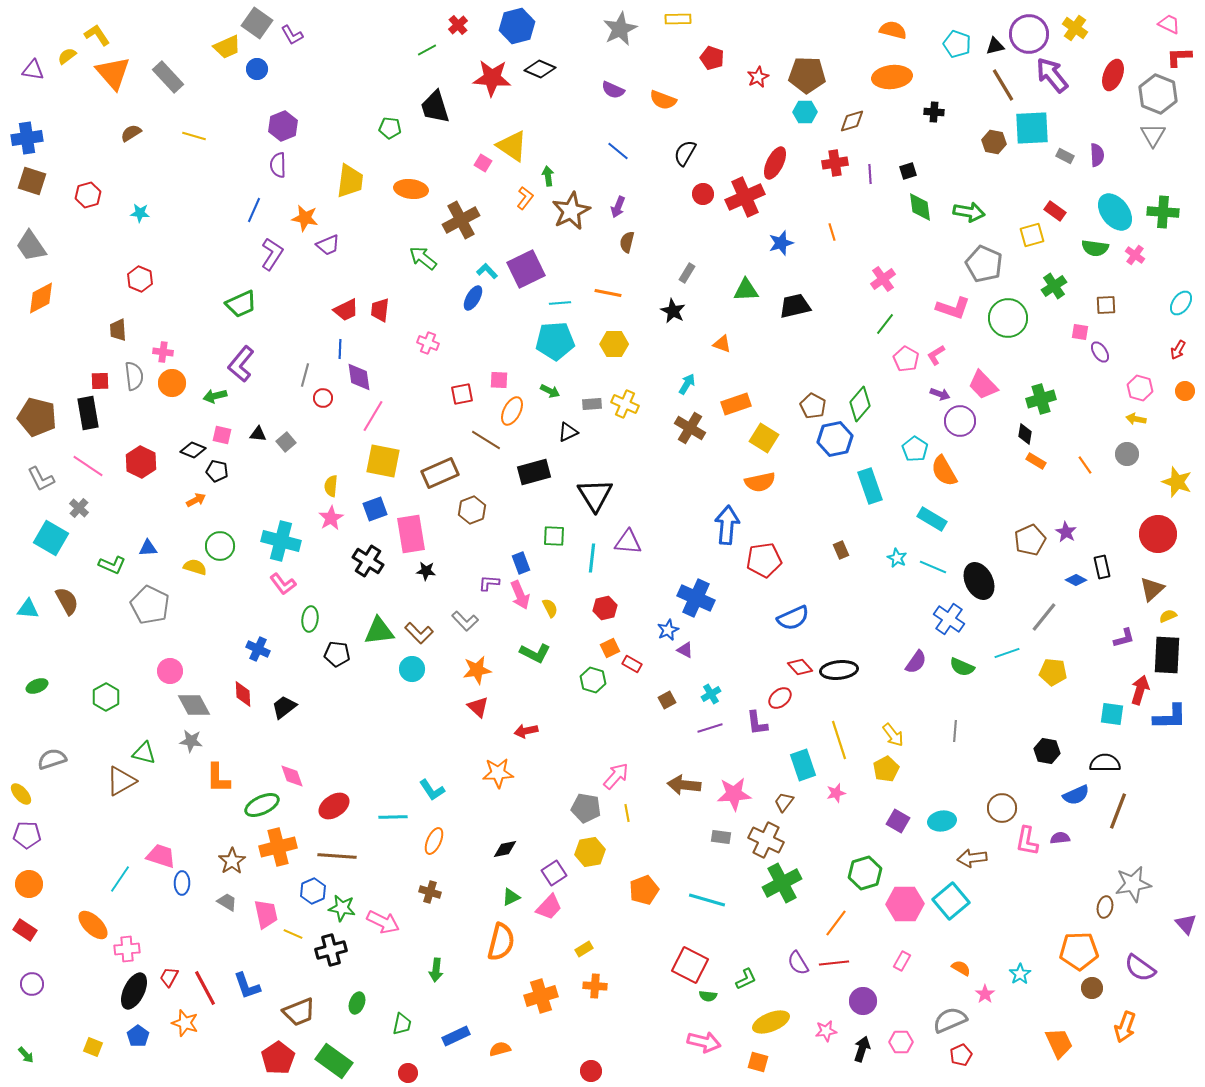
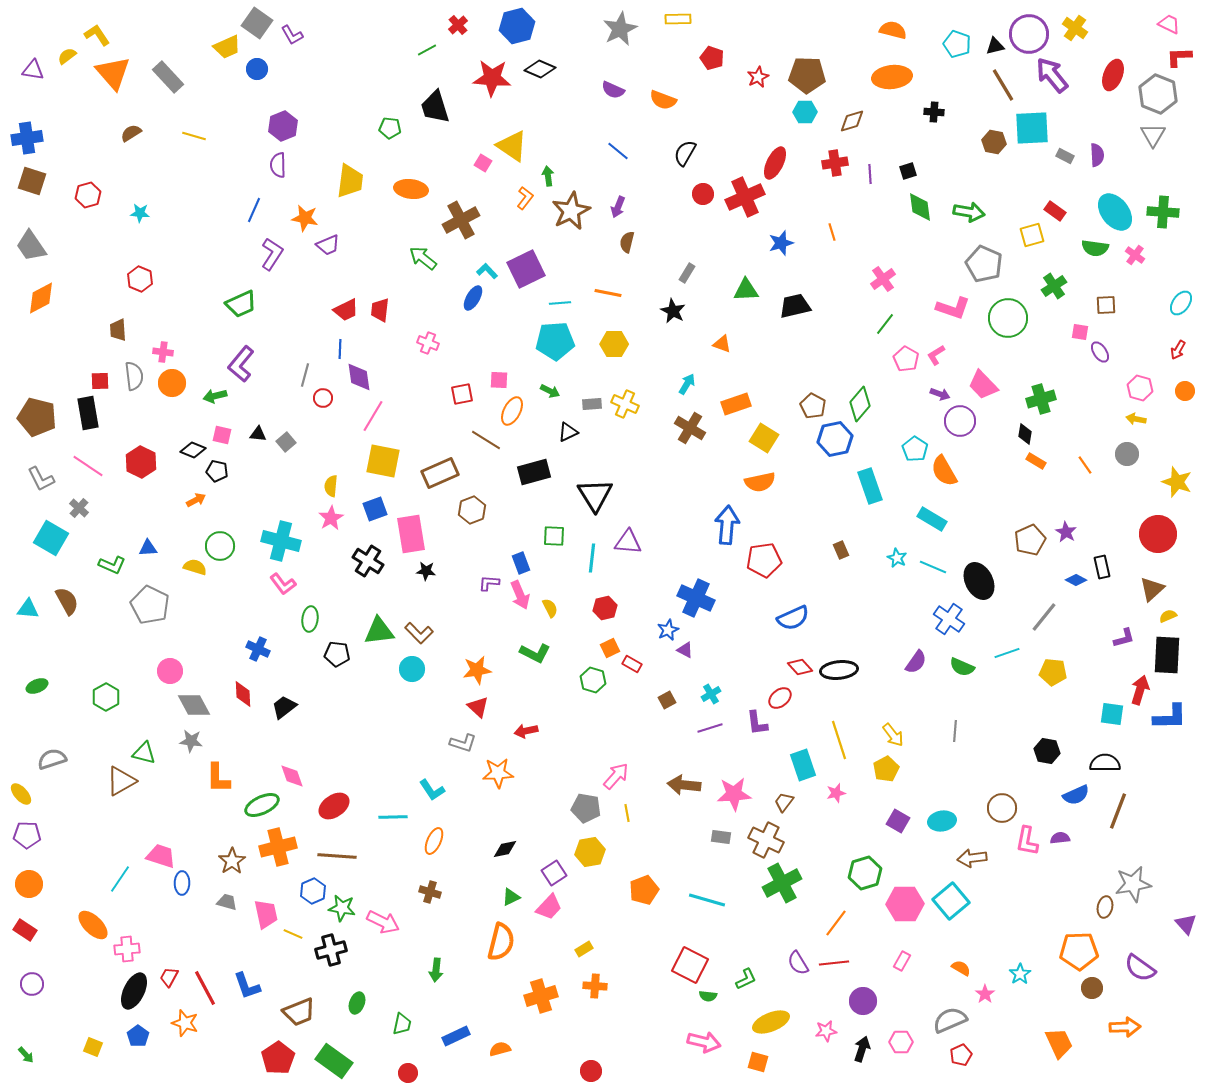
gray L-shape at (465, 621): moved 2 px left, 122 px down; rotated 28 degrees counterclockwise
gray trapezoid at (227, 902): rotated 15 degrees counterclockwise
orange arrow at (1125, 1027): rotated 112 degrees counterclockwise
